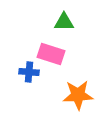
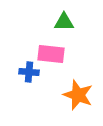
pink rectangle: rotated 12 degrees counterclockwise
orange star: rotated 24 degrees clockwise
